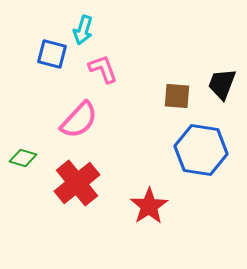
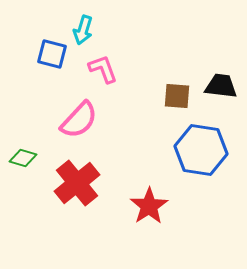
black trapezoid: moved 1 px left, 2 px down; rotated 76 degrees clockwise
